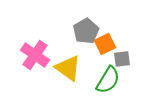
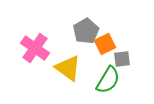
pink cross: moved 7 px up
